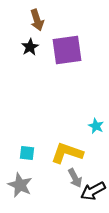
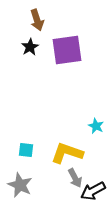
cyan square: moved 1 px left, 3 px up
